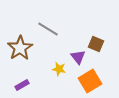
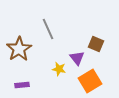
gray line: rotated 35 degrees clockwise
brown star: moved 1 px left, 1 px down
purple triangle: moved 1 px left, 1 px down
purple rectangle: rotated 24 degrees clockwise
